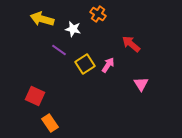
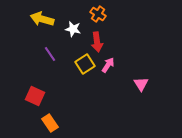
red arrow: moved 34 px left, 2 px up; rotated 138 degrees counterclockwise
purple line: moved 9 px left, 4 px down; rotated 21 degrees clockwise
